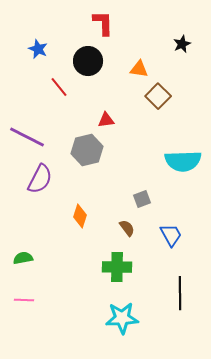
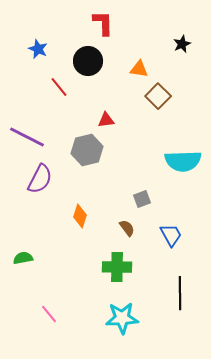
pink line: moved 25 px right, 14 px down; rotated 48 degrees clockwise
